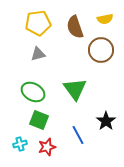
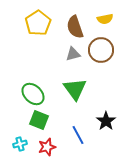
yellow pentagon: rotated 25 degrees counterclockwise
gray triangle: moved 35 px right
green ellipse: moved 2 px down; rotated 15 degrees clockwise
